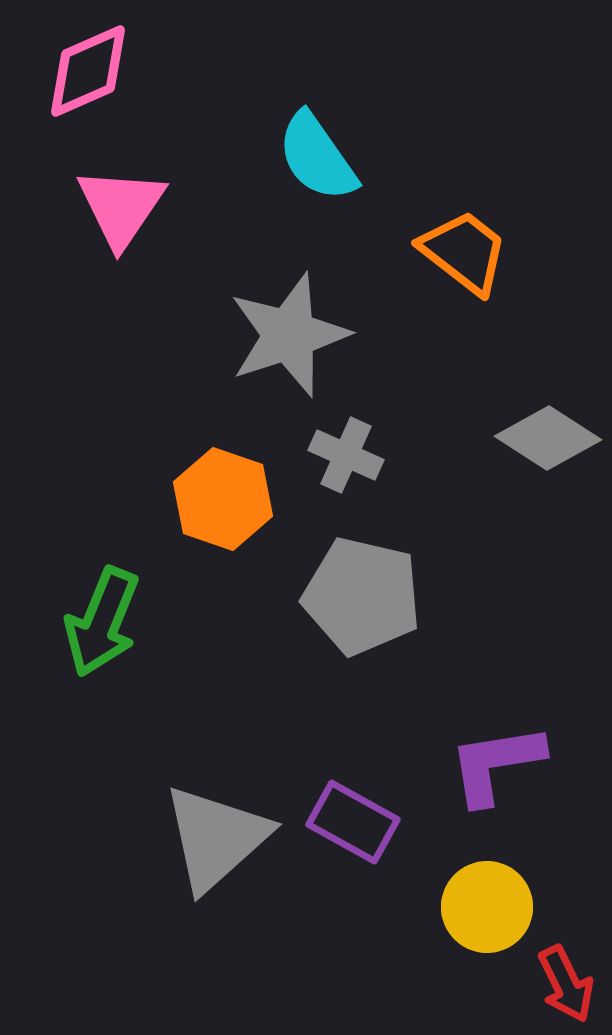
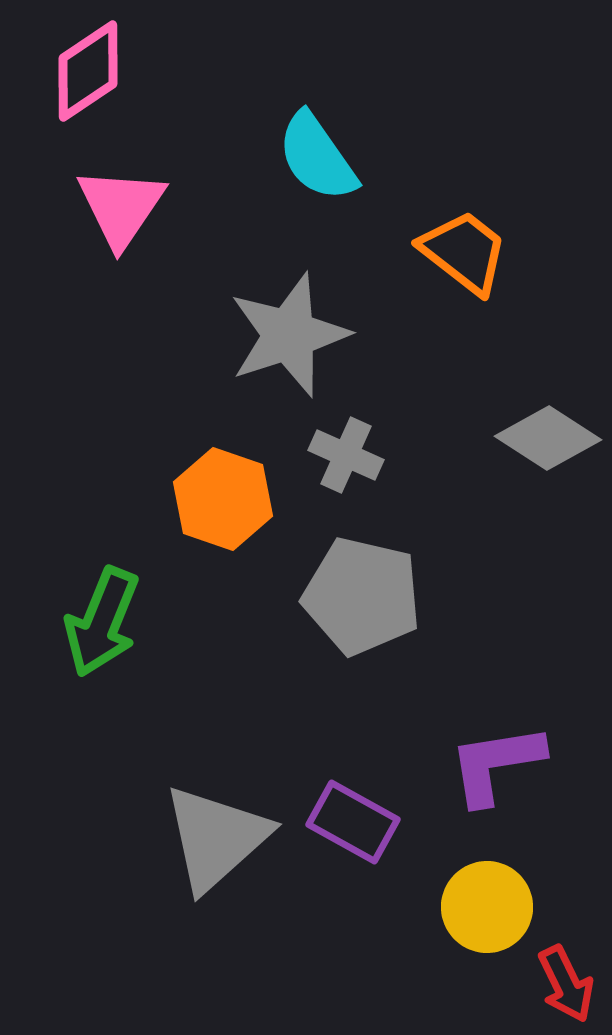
pink diamond: rotated 10 degrees counterclockwise
